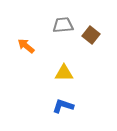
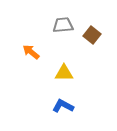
brown square: moved 1 px right
orange arrow: moved 5 px right, 6 px down
blue L-shape: rotated 10 degrees clockwise
